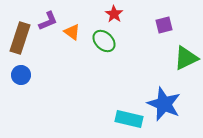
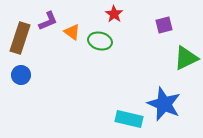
green ellipse: moved 4 px left; rotated 30 degrees counterclockwise
